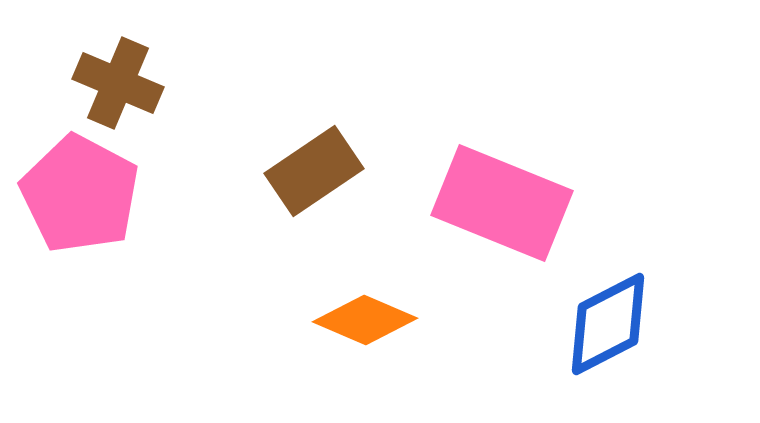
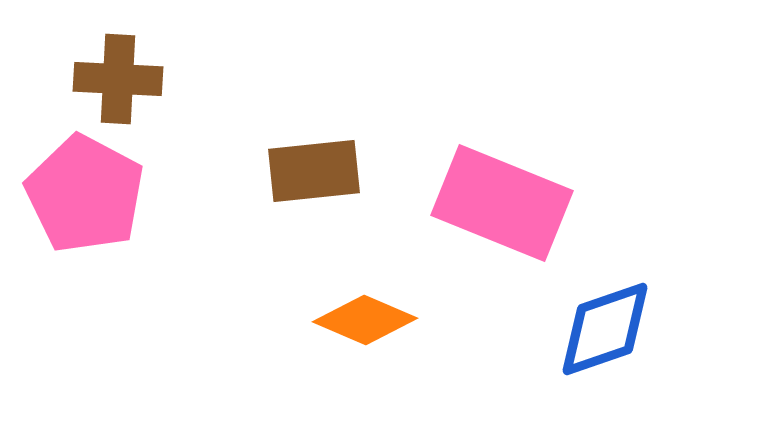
brown cross: moved 4 px up; rotated 20 degrees counterclockwise
brown rectangle: rotated 28 degrees clockwise
pink pentagon: moved 5 px right
blue diamond: moved 3 px left, 5 px down; rotated 8 degrees clockwise
